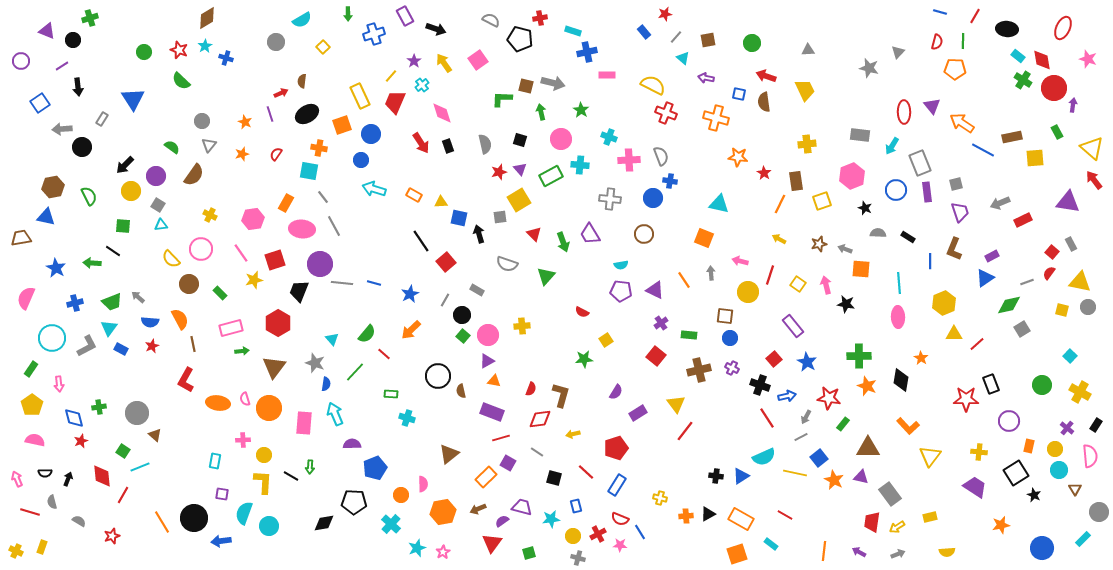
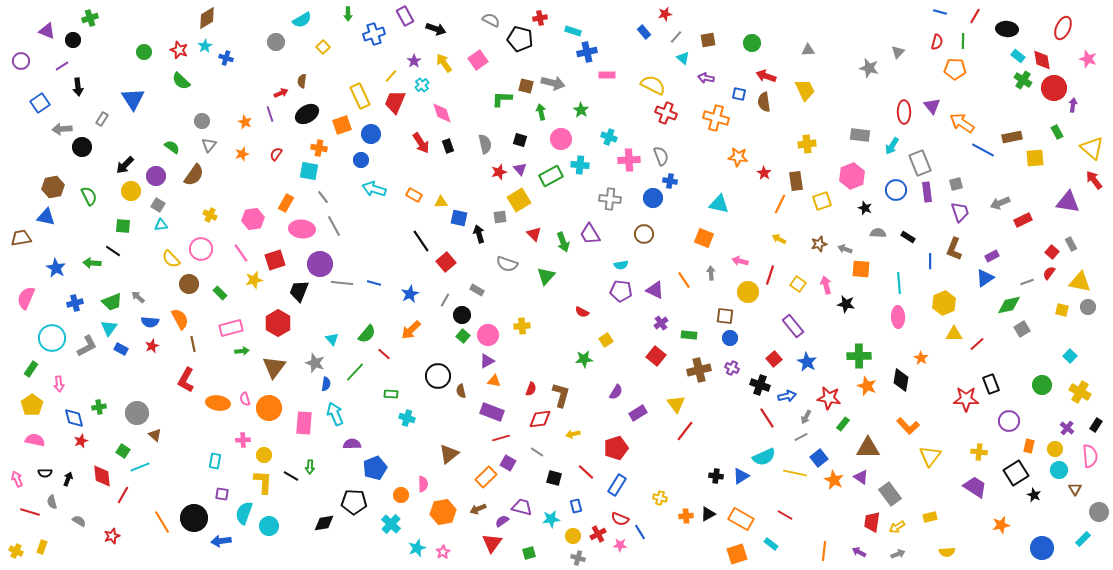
purple triangle at (861, 477): rotated 21 degrees clockwise
